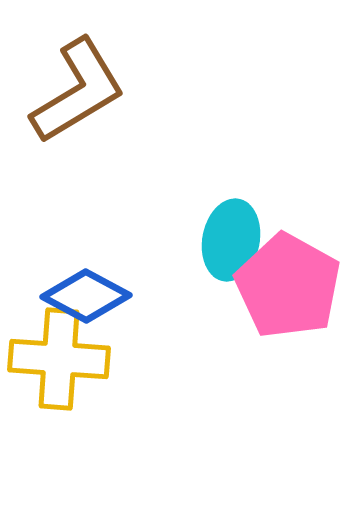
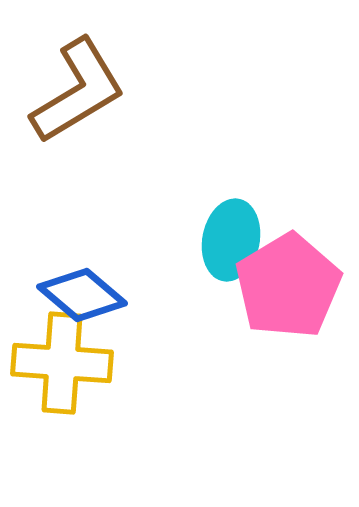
pink pentagon: rotated 12 degrees clockwise
blue diamond: moved 4 px left, 1 px up; rotated 12 degrees clockwise
yellow cross: moved 3 px right, 4 px down
